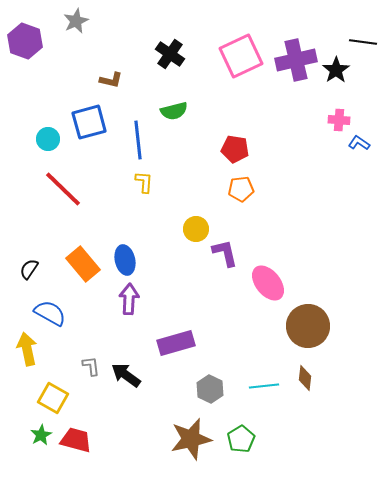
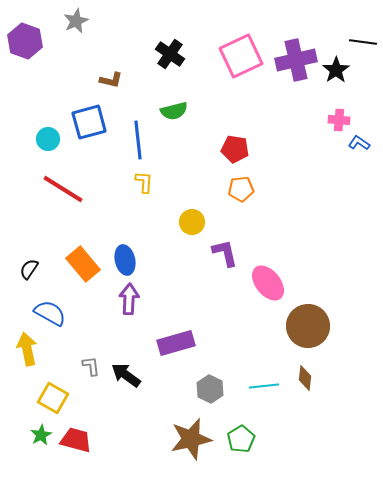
red line: rotated 12 degrees counterclockwise
yellow circle: moved 4 px left, 7 px up
